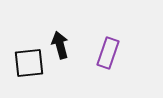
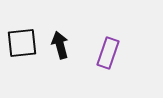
black square: moved 7 px left, 20 px up
